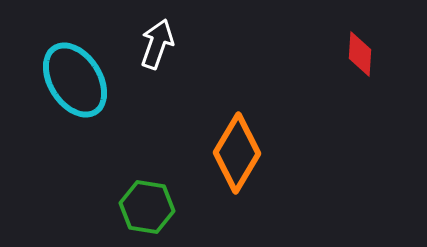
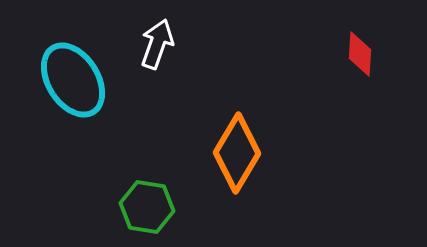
cyan ellipse: moved 2 px left
